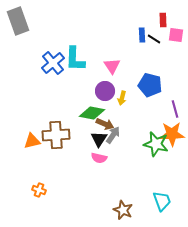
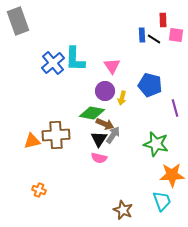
purple line: moved 1 px up
orange star: moved 41 px down
